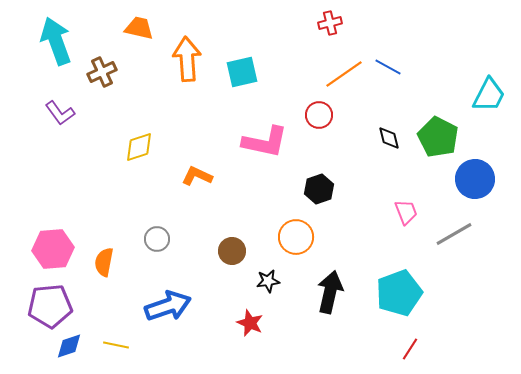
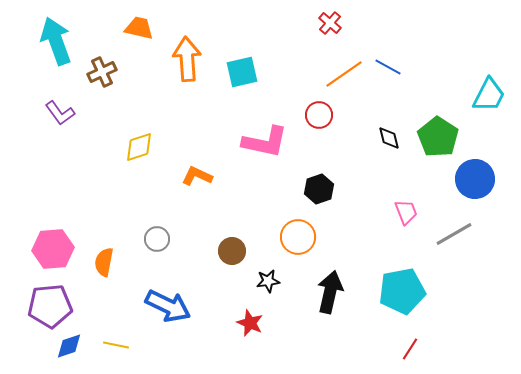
red cross: rotated 35 degrees counterclockwise
green pentagon: rotated 6 degrees clockwise
orange circle: moved 2 px right
cyan pentagon: moved 3 px right, 2 px up; rotated 9 degrees clockwise
blue arrow: rotated 45 degrees clockwise
